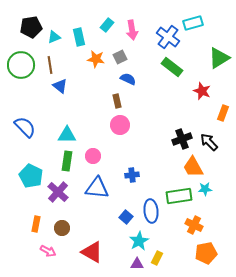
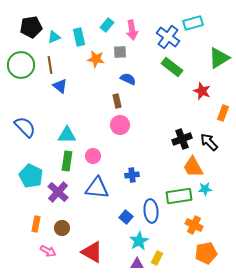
gray square at (120, 57): moved 5 px up; rotated 24 degrees clockwise
